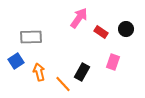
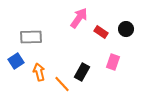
orange line: moved 1 px left
